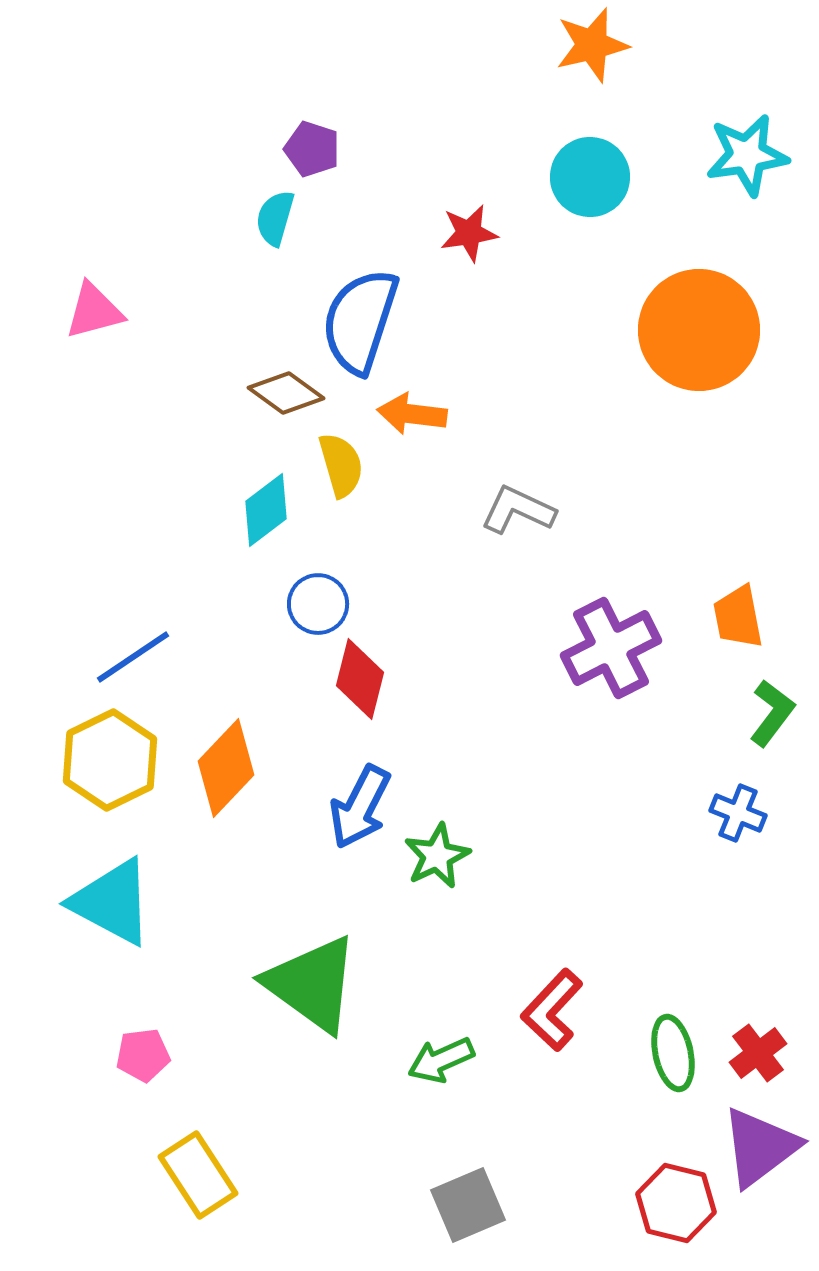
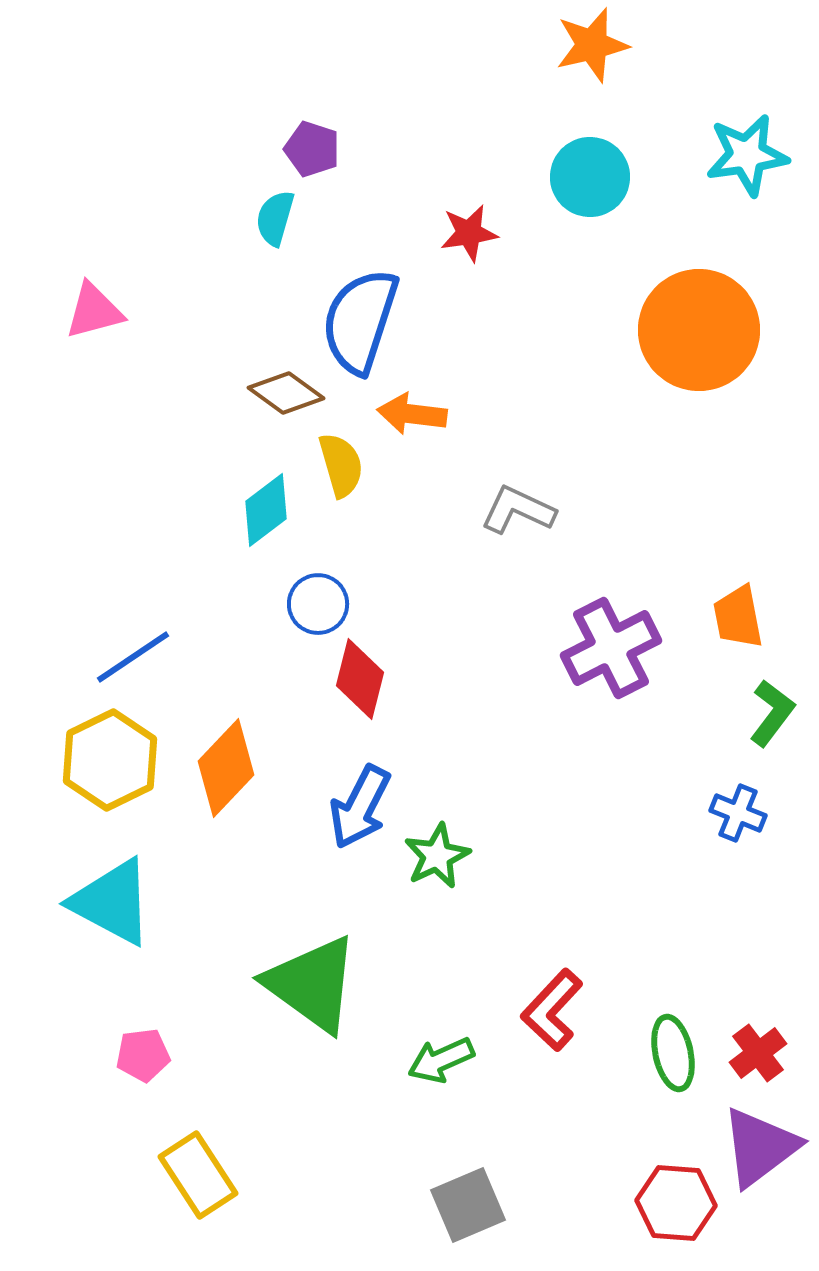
red hexagon: rotated 10 degrees counterclockwise
